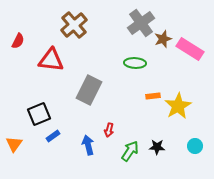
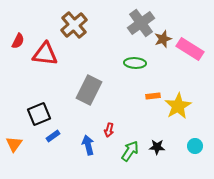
red triangle: moved 6 px left, 6 px up
